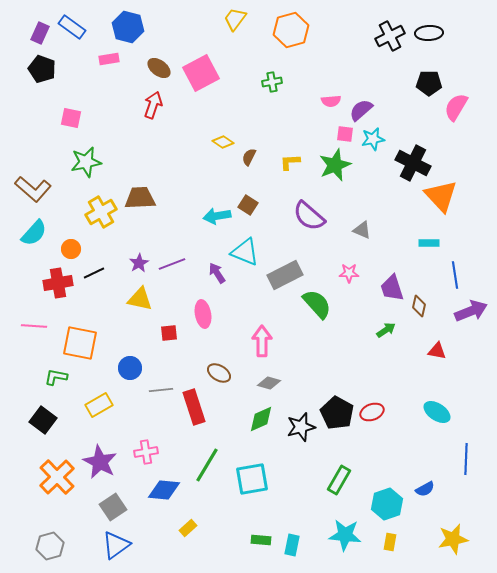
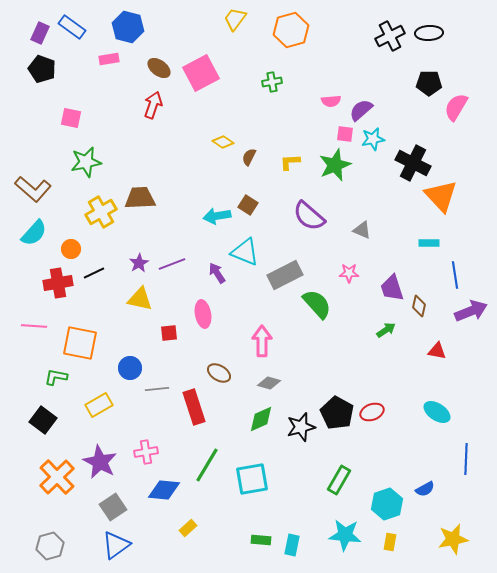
gray line at (161, 390): moved 4 px left, 1 px up
